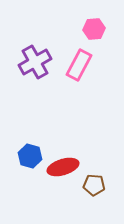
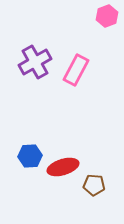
pink hexagon: moved 13 px right, 13 px up; rotated 15 degrees counterclockwise
pink rectangle: moved 3 px left, 5 px down
blue hexagon: rotated 20 degrees counterclockwise
